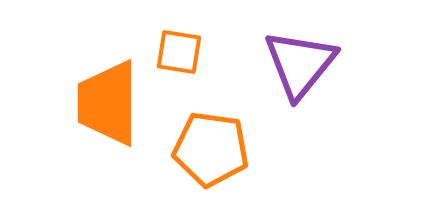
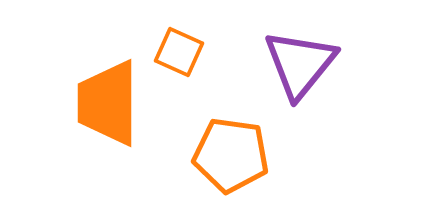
orange square: rotated 15 degrees clockwise
orange pentagon: moved 20 px right, 6 px down
